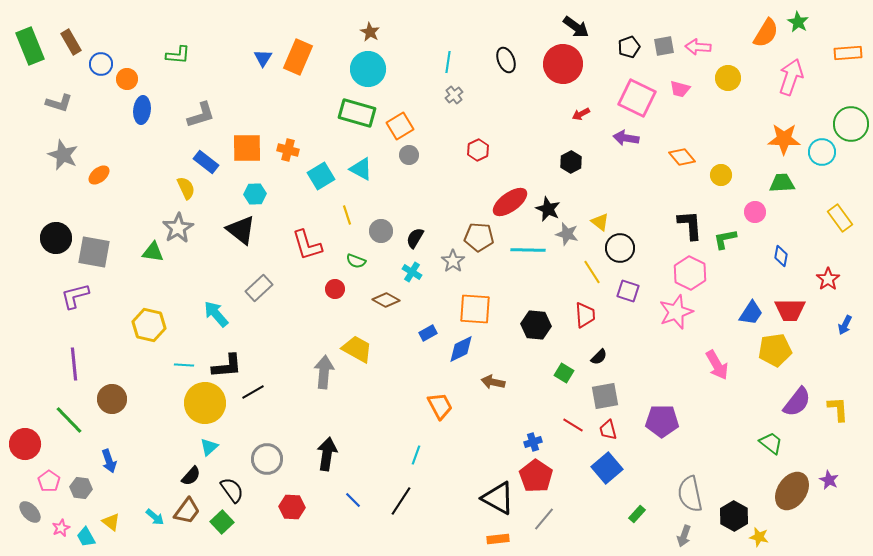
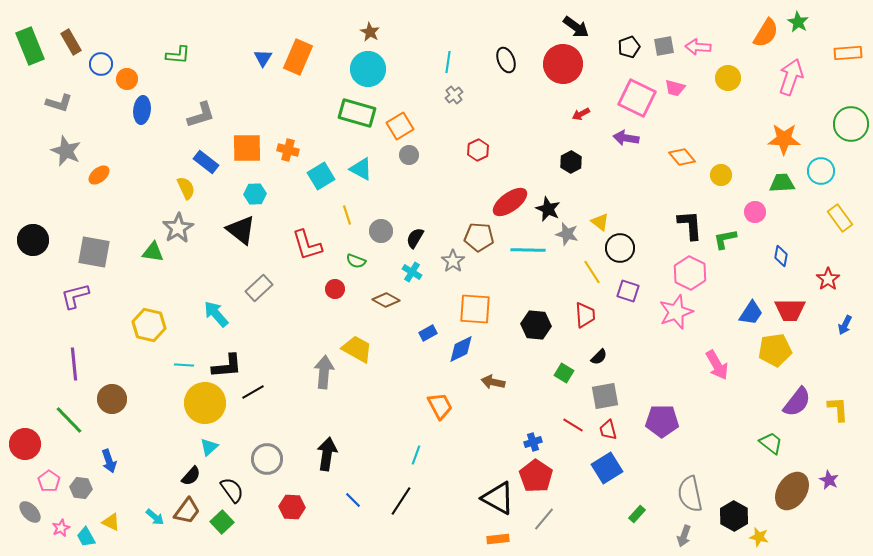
pink trapezoid at (680, 89): moved 5 px left, 1 px up
cyan circle at (822, 152): moved 1 px left, 19 px down
gray star at (63, 155): moved 3 px right, 4 px up
black circle at (56, 238): moved 23 px left, 2 px down
blue square at (607, 468): rotated 8 degrees clockwise
yellow triangle at (111, 522): rotated 12 degrees counterclockwise
